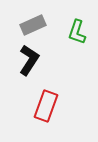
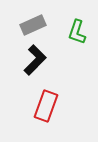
black L-shape: moved 6 px right; rotated 12 degrees clockwise
